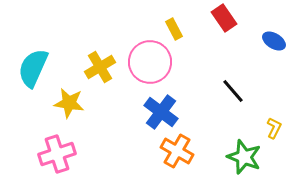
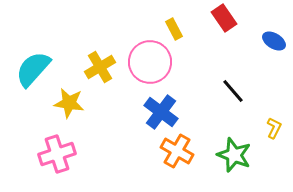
cyan semicircle: moved 1 px down; rotated 18 degrees clockwise
green star: moved 10 px left, 2 px up
